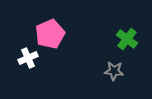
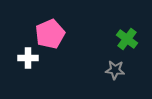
white cross: rotated 24 degrees clockwise
gray star: moved 1 px right, 1 px up
